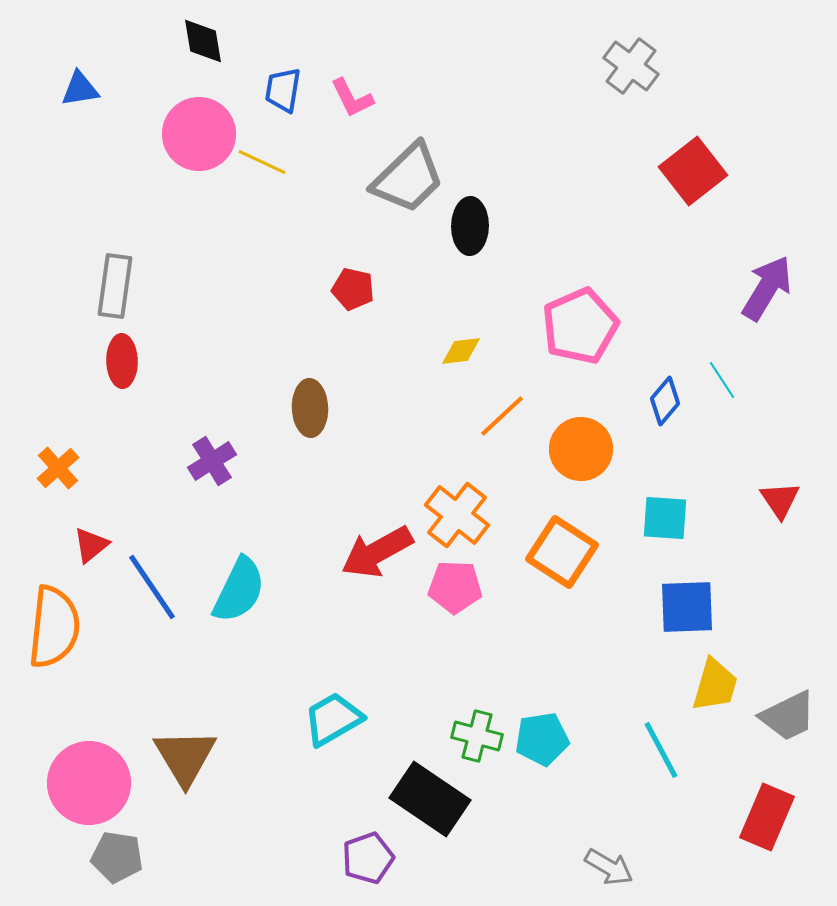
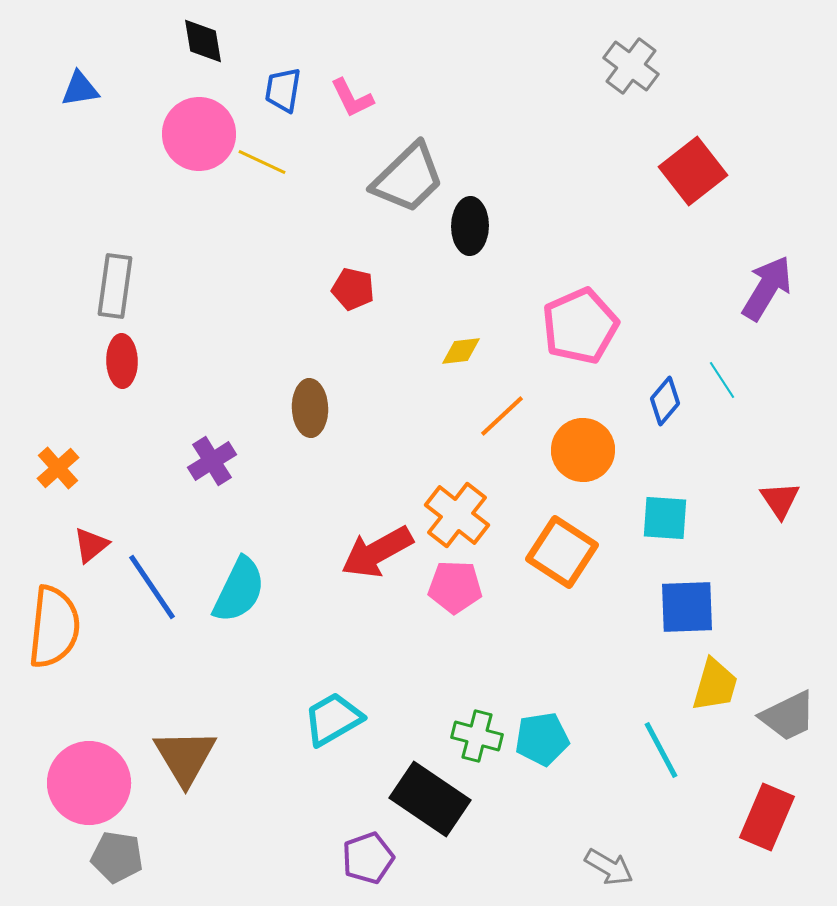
orange circle at (581, 449): moved 2 px right, 1 px down
